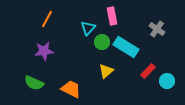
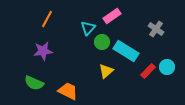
pink rectangle: rotated 66 degrees clockwise
gray cross: moved 1 px left
cyan rectangle: moved 4 px down
purple star: moved 1 px left
cyan circle: moved 14 px up
orange trapezoid: moved 3 px left, 2 px down
